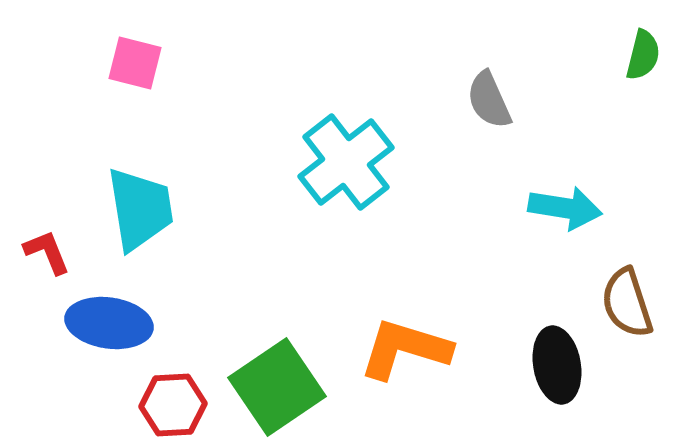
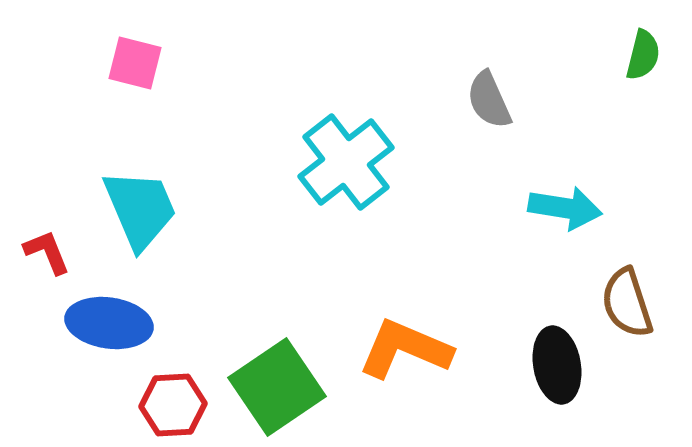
cyan trapezoid: rotated 14 degrees counterclockwise
orange L-shape: rotated 6 degrees clockwise
